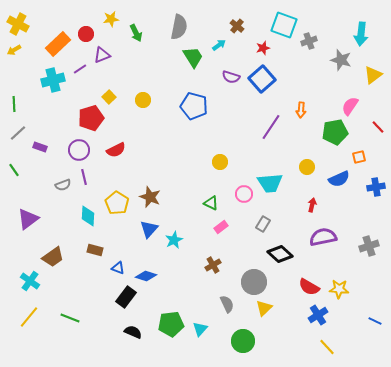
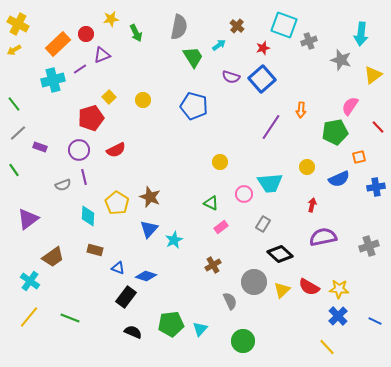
green line at (14, 104): rotated 35 degrees counterclockwise
gray semicircle at (227, 304): moved 3 px right, 3 px up
yellow triangle at (264, 308): moved 18 px right, 18 px up
blue cross at (318, 315): moved 20 px right, 1 px down; rotated 12 degrees counterclockwise
